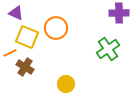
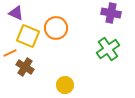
purple cross: moved 8 px left; rotated 12 degrees clockwise
yellow square: moved 1 px right, 1 px up
yellow circle: moved 1 px left, 1 px down
